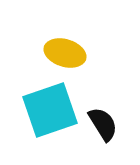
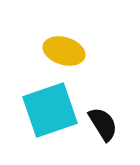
yellow ellipse: moved 1 px left, 2 px up
